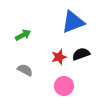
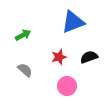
black semicircle: moved 8 px right, 3 px down
gray semicircle: rotated 14 degrees clockwise
pink circle: moved 3 px right
